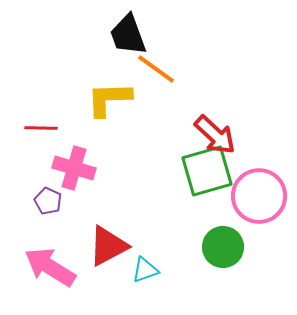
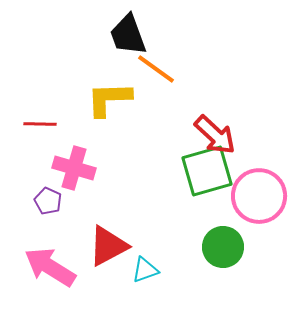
red line: moved 1 px left, 4 px up
